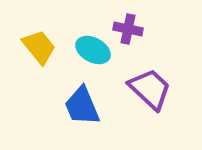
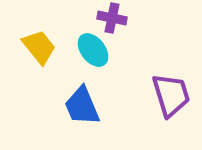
purple cross: moved 16 px left, 11 px up
cyan ellipse: rotated 24 degrees clockwise
purple trapezoid: moved 21 px right, 6 px down; rotated 30 degrees clockwise
